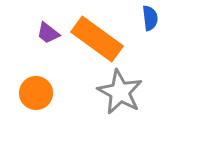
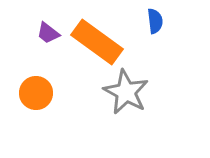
blue semicircle: moved 5 px right, 3 px down
orange rectangle: moved 3 px down
gray star: moved 6 px right
